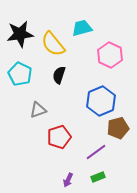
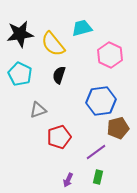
blue hexagon: rotated 16 degrees clockwise
green rectangle: rotated 56 degrees counterclockwise
